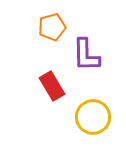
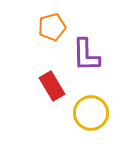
yellow circle: moved 2 px left, 4 px up
